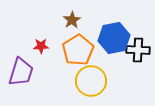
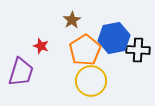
red star: rotated 21 degrees clockwise
orange pentagon: moved 7 px right
